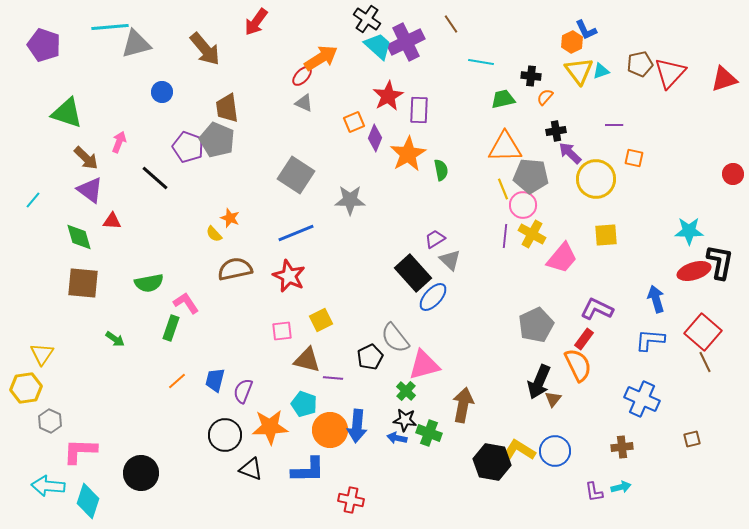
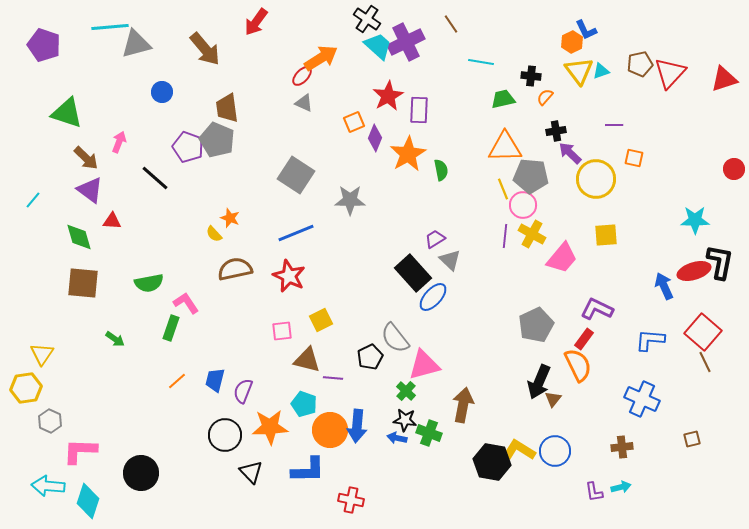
red circle at (733, 174): moved 1 px right, 5 px up
cyan star at (689, 231): moved 6 px right, 11 px up
blue arrow at (656, 299): moved 8 px right, 13 px up; rotated 8 degrees counterclockwise
black triangle at (251, 469): moved 3 px down; rotated 25 degrees clockwise
